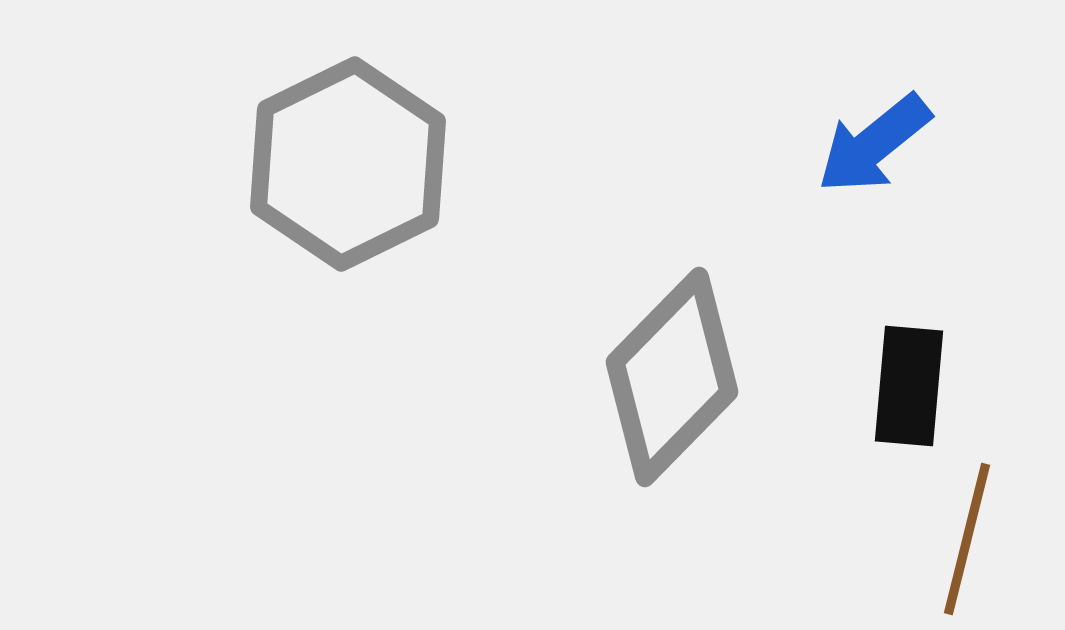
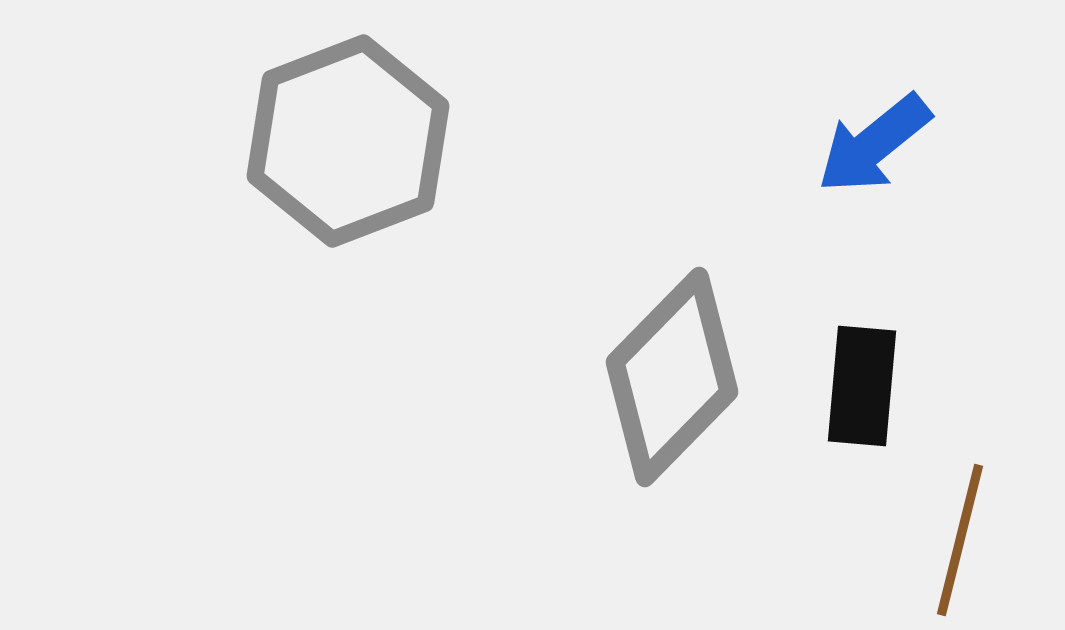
gray hexagon: moved 23 px up; rotated 5 degrees clockwise
black rectangle: moved 47 px left
brown line: moved 7 px left, 1 px down
